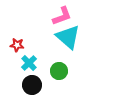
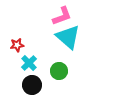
red star: rotated 16 degrees counterclockwise
